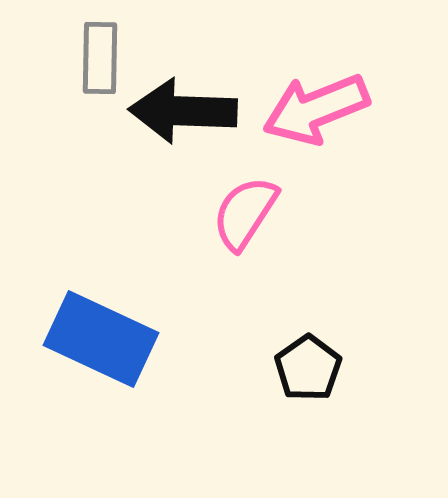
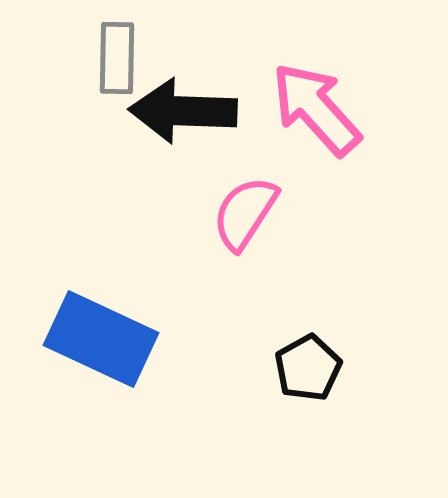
gray rectangle: moved 17 px right
pink arrow: rotated 70 degrees clockwise
black pentagon: rotated 6 degrees clockwise
